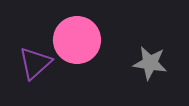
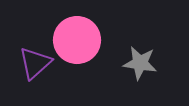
gray star: moved 10 px left
